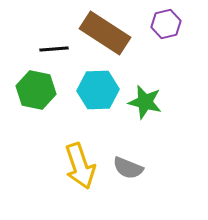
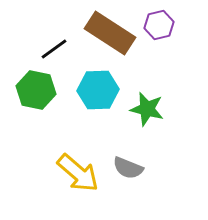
purple hexagon: moved 7 px left, 1 px down
brown rectangle: moved 5 px right
black line: rotated 32 degrees counterclockwise
green star: moved 2 px right, 7 px down
yellow arrow: moved 2 px left, 7 px down; rotated 30 degrees counterclockwise
